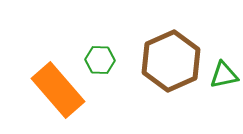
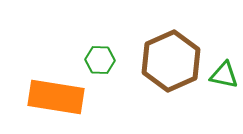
green triangle: rotated 24 degrees clockwise
orange rectangle: moved 2 px left, 7 px down; rotated 40 degrees counterclockwise
